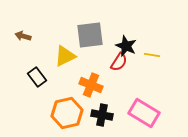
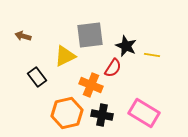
red semicircle: moved 6 px left, 6 px down
